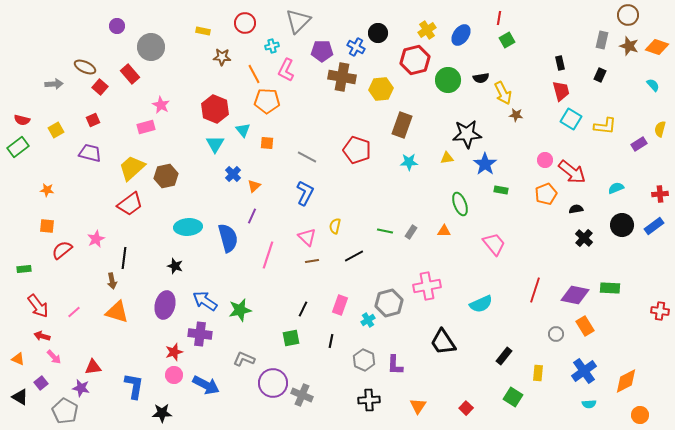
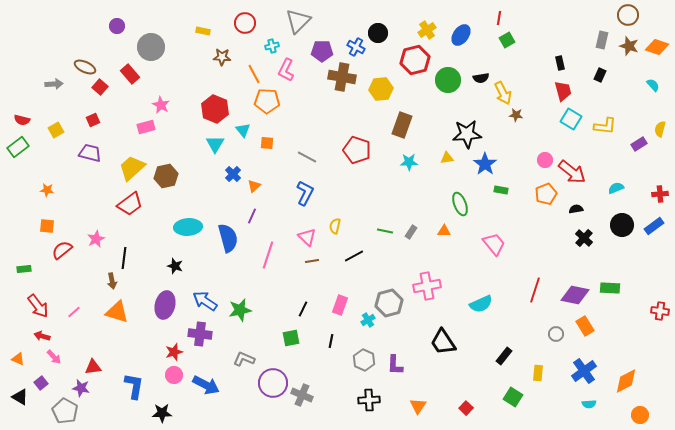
red trapezoid at (561, 91): moved 2 px right
